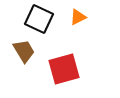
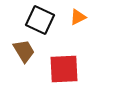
black square: moved 1 px right, 1 px down
red square: rotated 12 degrees clockwise
